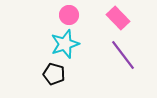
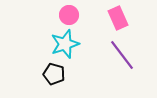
pink rectangle: rotated 20 degrees clockwise
purple line: moved 1 px left
